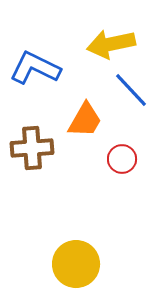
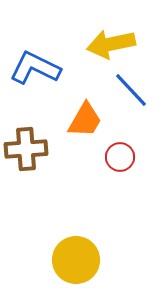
brown cross: moved 6 px left, 1 px down
red circle: moved 2 px left, 2 px up
yellow circle: moved 4 px up
